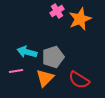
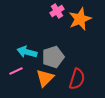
pink line: rotated 16 degrees counterclockwise
red semicircle: moved 2 px left, 1 px up; rotated 105 degrees counterclockwise
